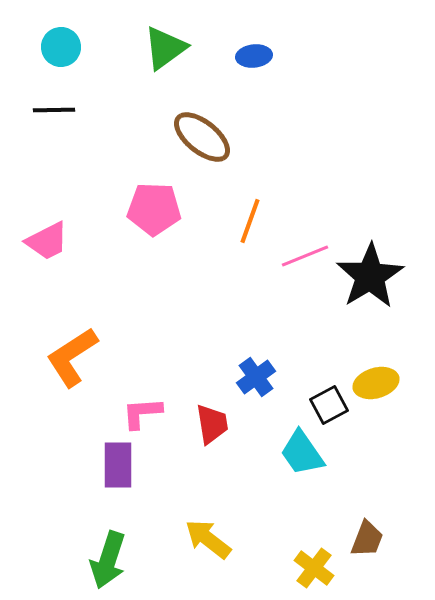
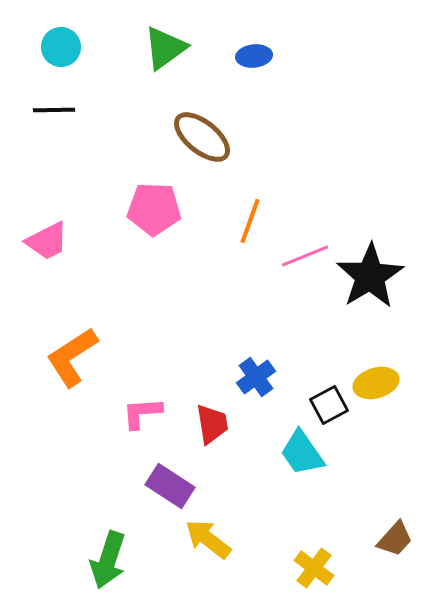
purple rectangle: moved 52 px right, 21 px down; rotated 57 degrees counterclockwise
brown trapezoid: moved 28 px right; rotated 21 degrees clockwise
